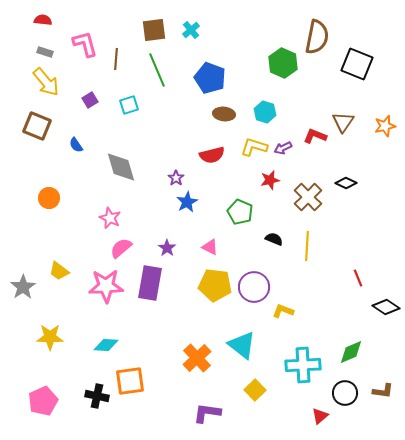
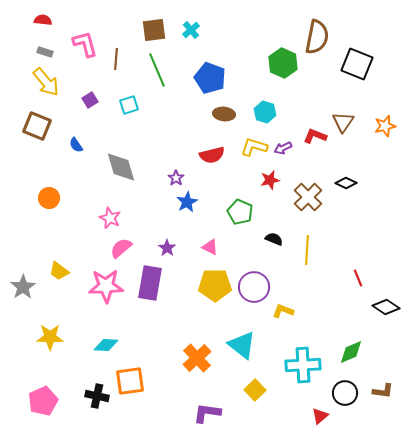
yellow line at (307, 246): moved 4 px down
yellow pentagon at (215, 285): rotated 8 degrees counterclockwise
